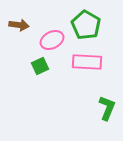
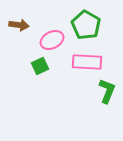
green L-shape: moved 17 px up
